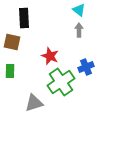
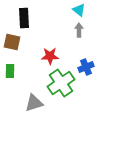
red star: rotated 24 degrees counterclockwise
green cross: moved 1 px down
